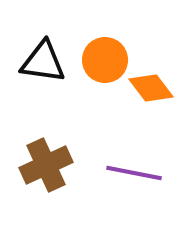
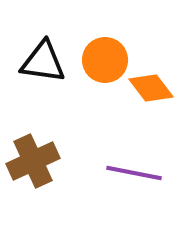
brown cross: moved 13 px left, 4 px up
